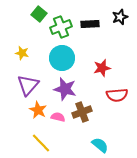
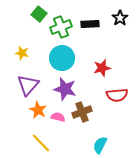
black star: moved 1 px down; rotated 14 degrees counterclockwise
cyan semicircle: rotated 102 degrees counterclockwise
